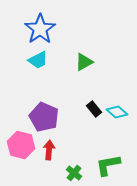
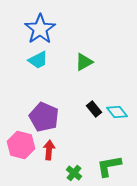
cyan diamond: rotated 10 degrees clockwise
green L-shape: moved 1 px right, 1 px down
